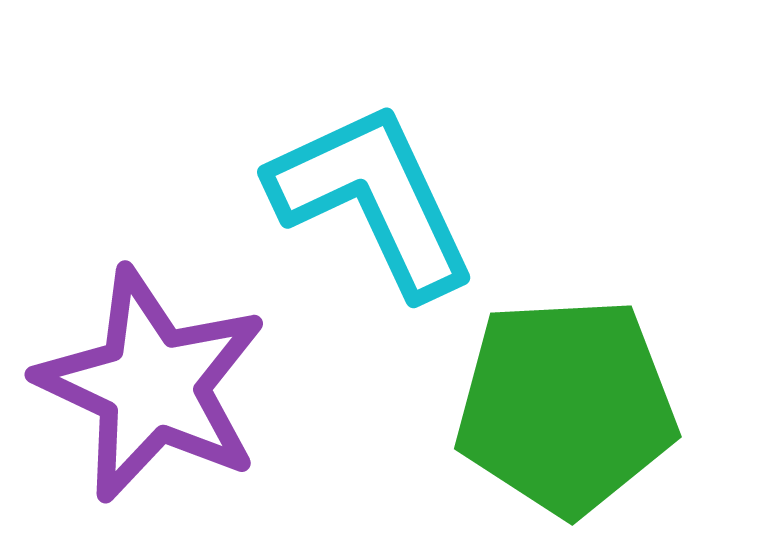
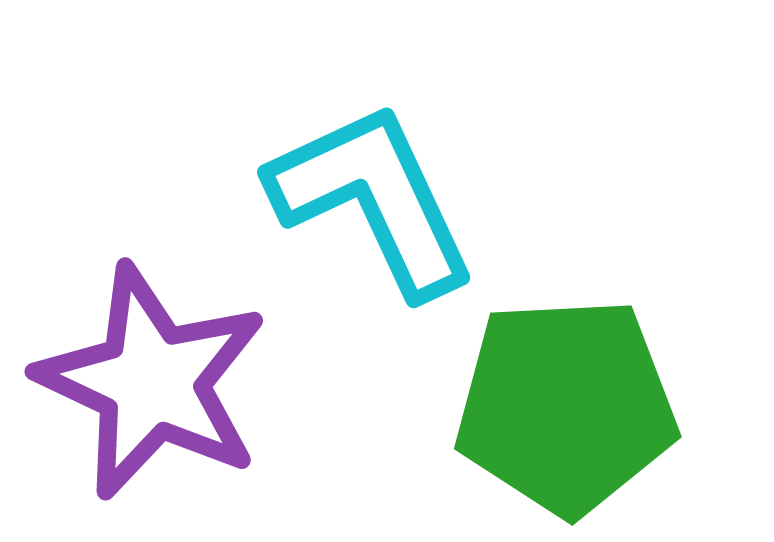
purple star: moved 3 px up
